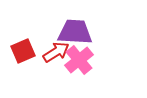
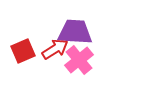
red arrow: moved 1 px left, 3 px up
